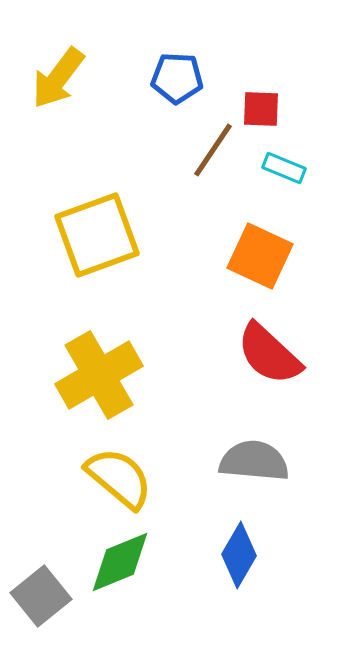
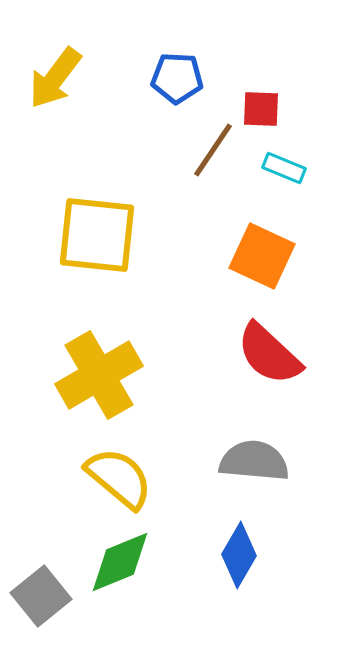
yellow arrow: moved 3 px left
yellow square: rotated 26 degrees clockwise
orange square: moved 2 px right
